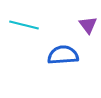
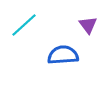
cyan line: rotated 56 degrees counterclockwise
